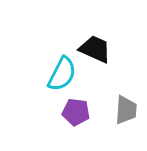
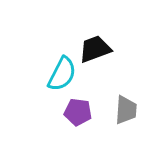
black trapezoid: rotated 44 degrees counterclockwise
purple pentagon: moved 2 px right
